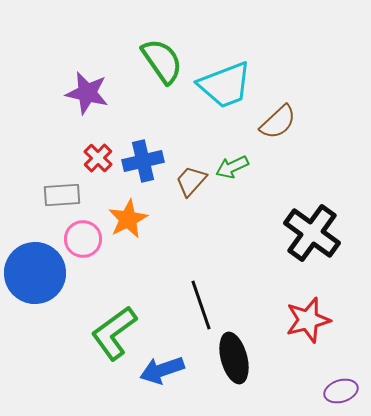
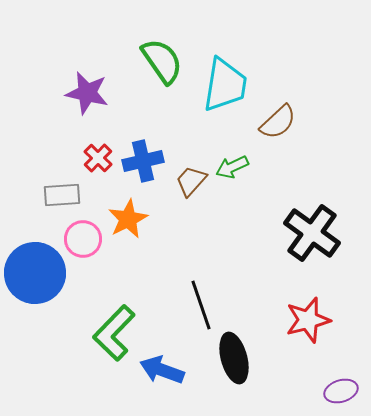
cyan trapezoid: rotated 60 degrees counterclockwise
green L-shape: rotated 10 degrees counterclockwise
blue arrow: rotated 39 degrees clockwise
